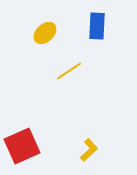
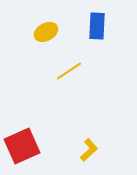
yellow ellipse: moved 1 px right, 1 px up; rotated 15 degrees clockwise
